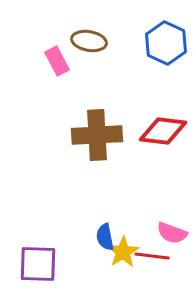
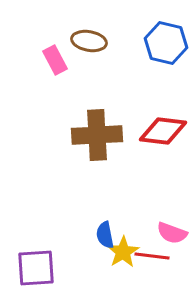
blue hexagon: rotated 12 degrees counterclockwise
pink rectangle: moved 2 px left, 1 px up
blue semicircle: moved 2 px up
purple square: moved 2 px left, 4 px down; rotated 6 degrees counterclockwise
